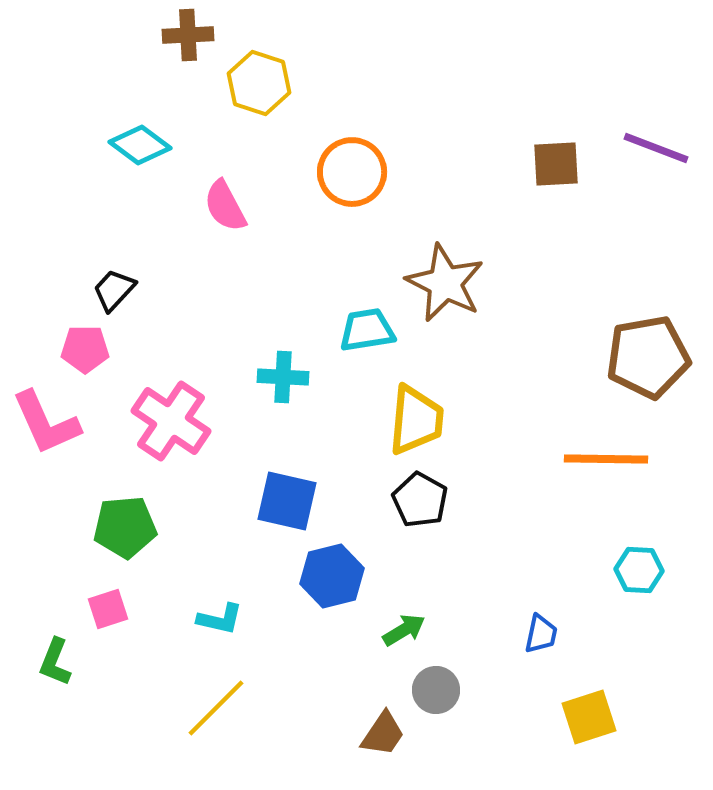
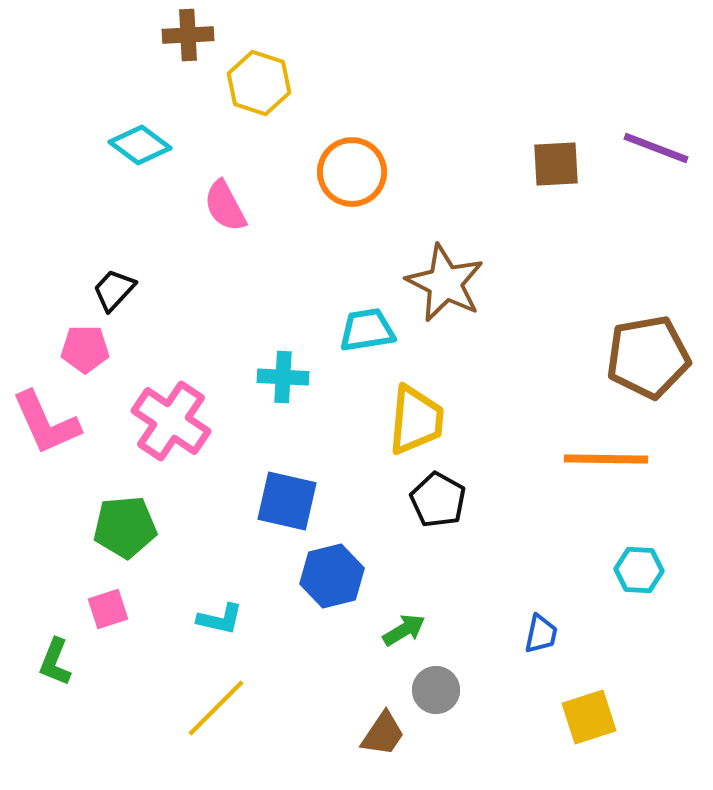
black pentagon: moved 18 px right
